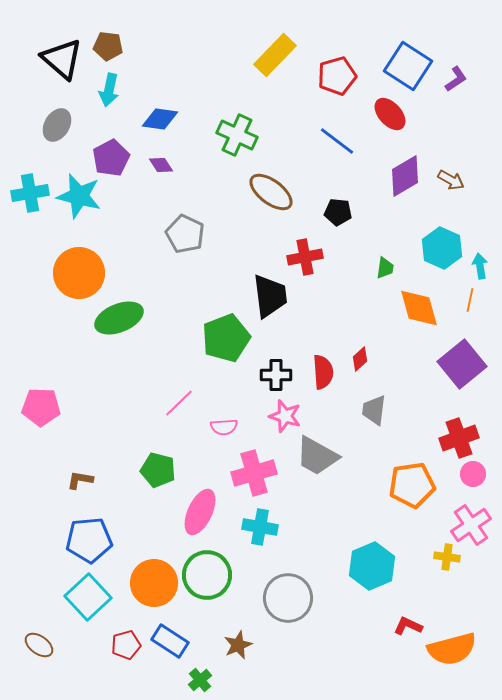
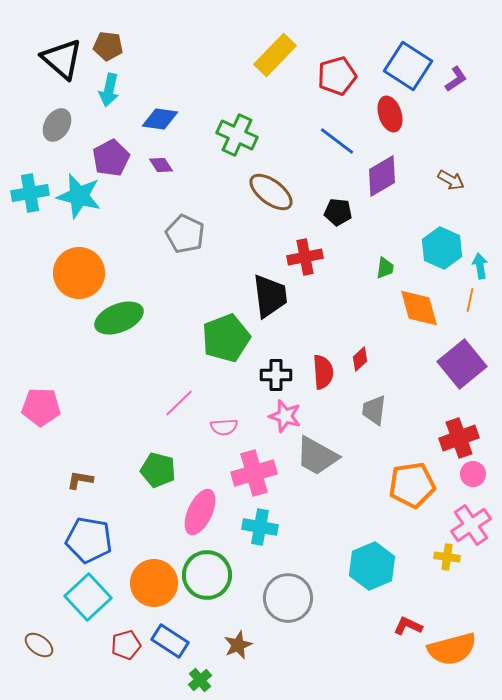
red ellipse at (390, 114): rotated 24 degrees clockwise
purple diamond at (405, 176): moved 23 px left
blue pentagon at (89, 540): rotated 15 degrees clockwise
